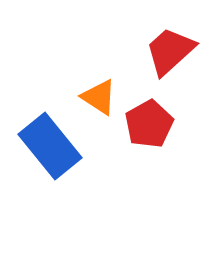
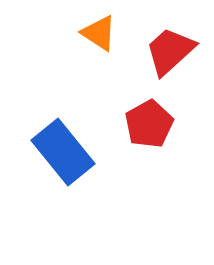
orange triangle: moved 64 px up
blue rectangle: moved 13 px right, 6 px down
